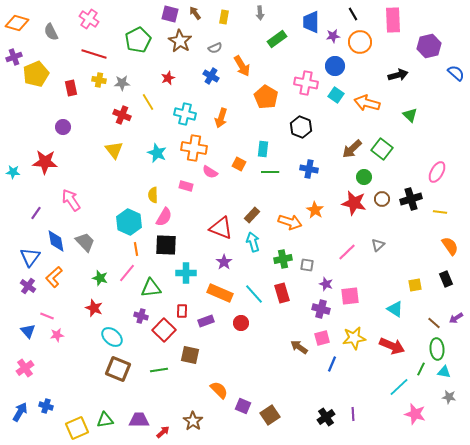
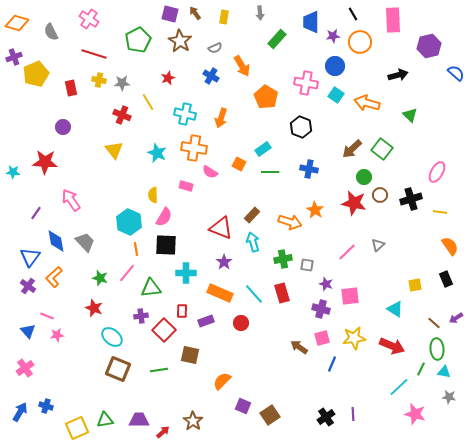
green rectangle at (277, 39): rotated 12 degrees counterclockwise
cyan rectangle at (263, 149): rotated 49 degrees clockwise
brown circle at (382, 199): moved 2 px left, 4 px up
purple cross at (141, 316): rotated 24 degrees counterclockwise
orange semicircle at (219, 390): moved 3 px right, 9 px up; rotated 90 degrees counterclockwise
